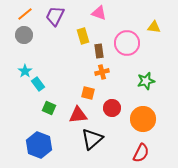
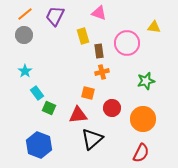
cyan rectangle: moved 1 px left, 9 px down
